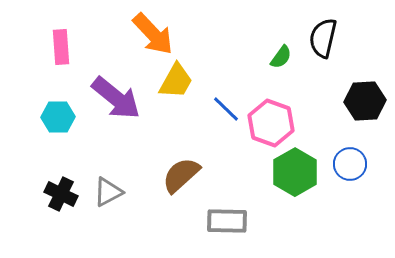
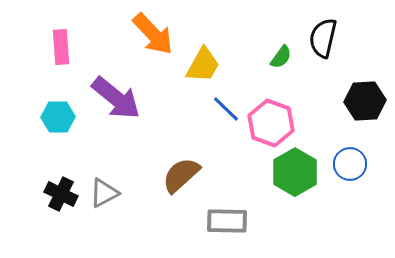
yellow trapezoid: moved 27 px right, 16 px up
gray triangle: moved 4 px left, 1 px down
